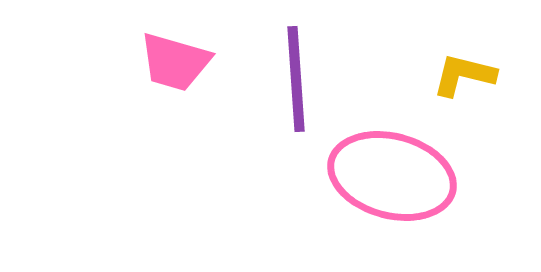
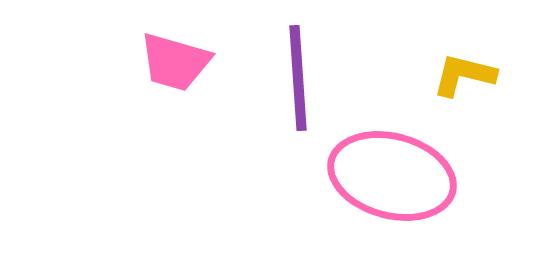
purple line: moved 2 px right, 1 px up
